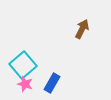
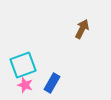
cyan square: rotated 20 degrees clockwise
pink star: moved 1 px down
